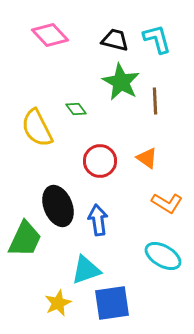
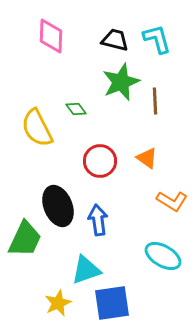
pink diamond: moved 1 px right, 1 px down; rotated 45 degrees clockwise
green star: rotated 21 degrees clockwise
orange L-shape: moved 5 px right, 2 px up
